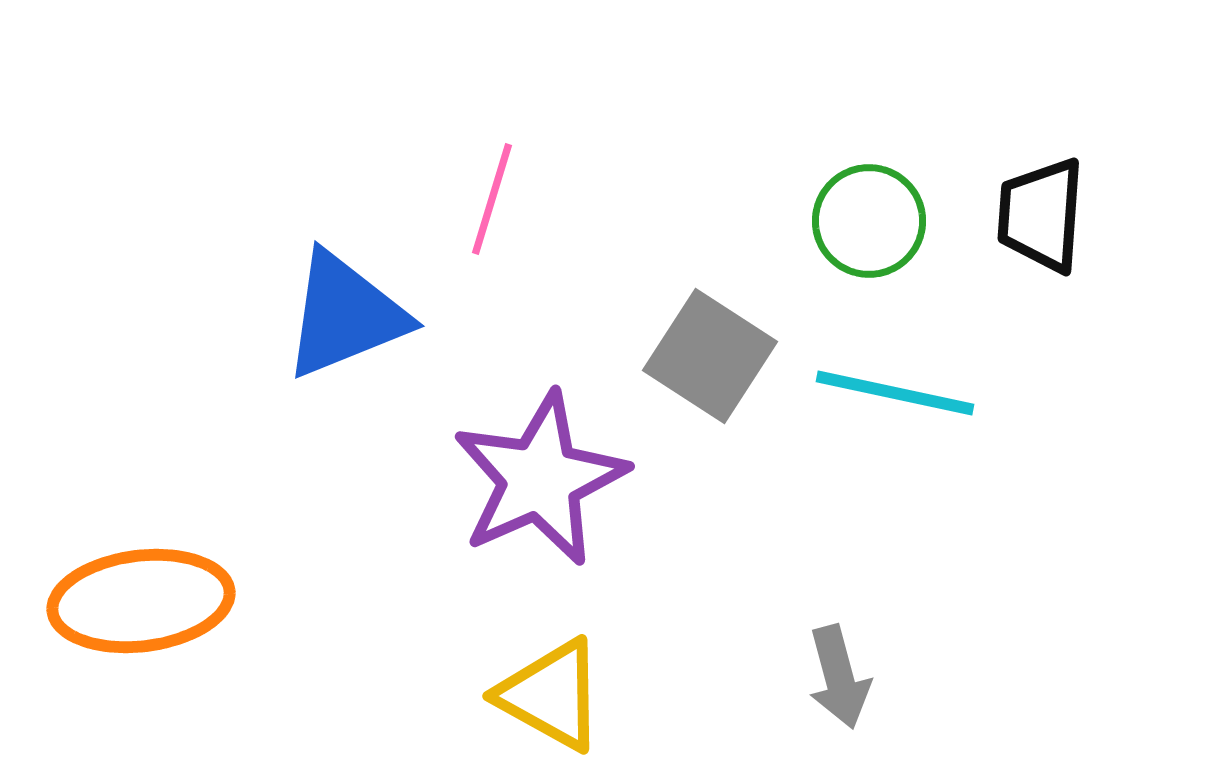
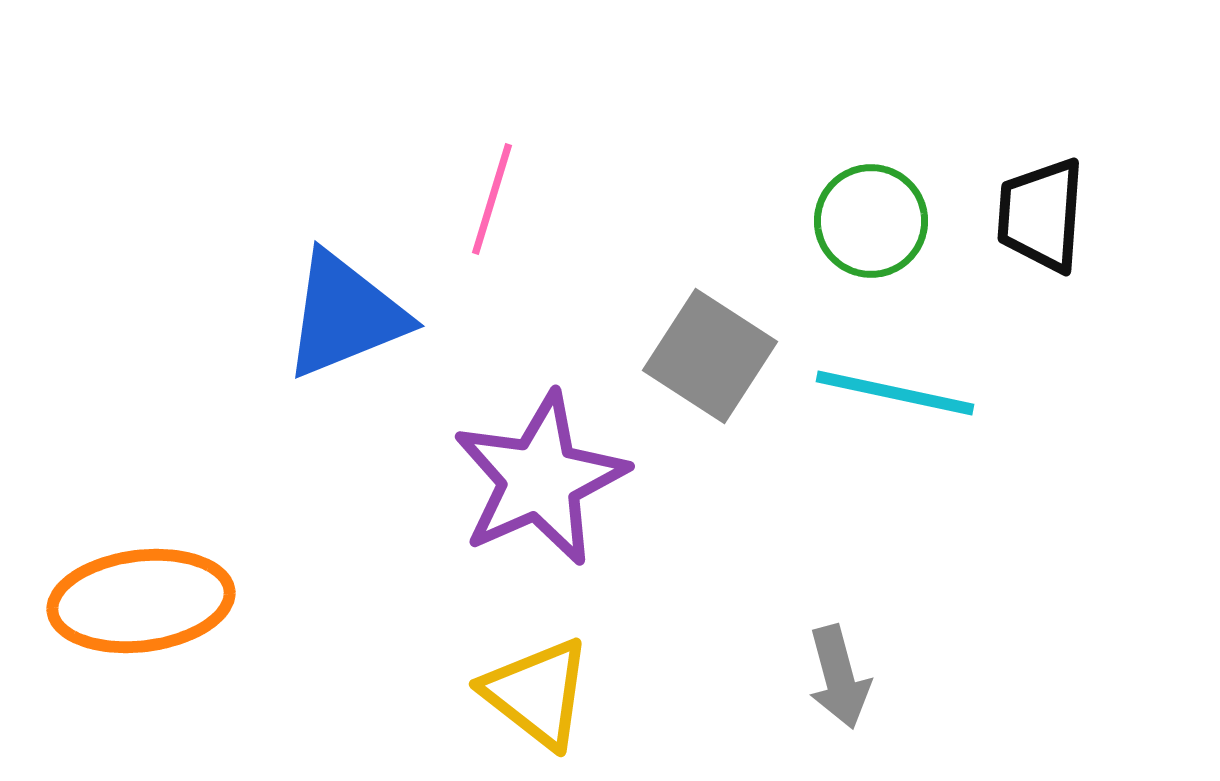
green circle: moved 2 px right
yellow triangle: moved 14 px left, 2 px up; rotated 9 degrees clockwise
